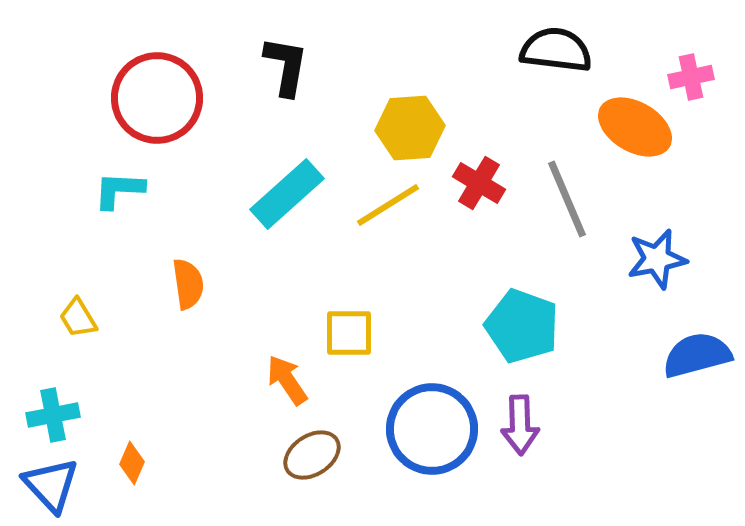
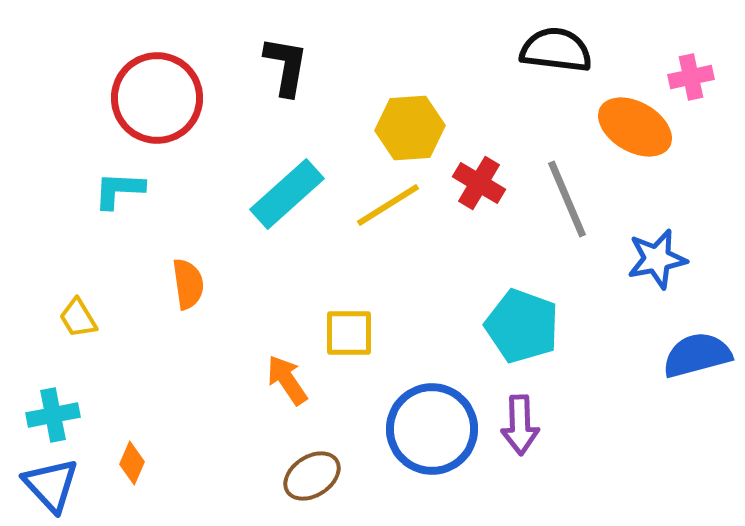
brown ellipse: moved 21 px down
